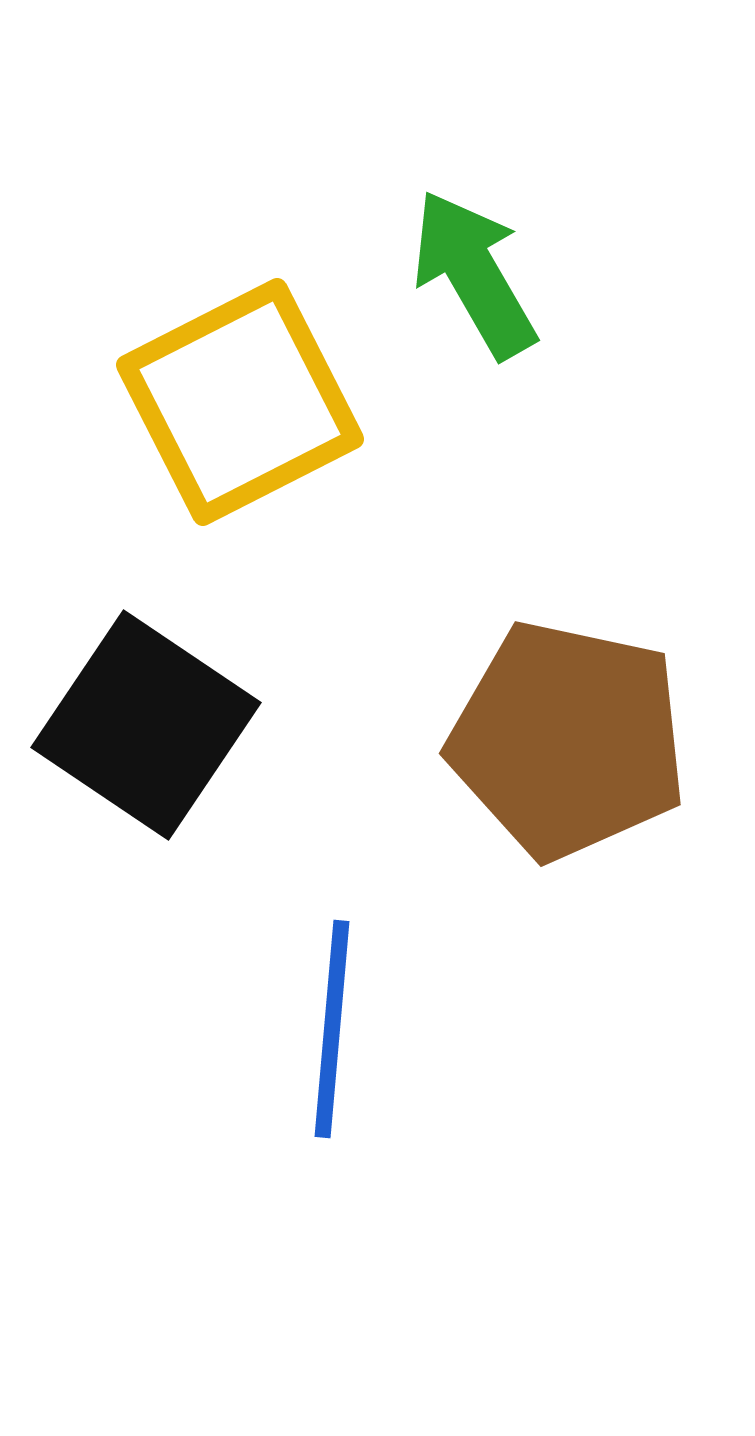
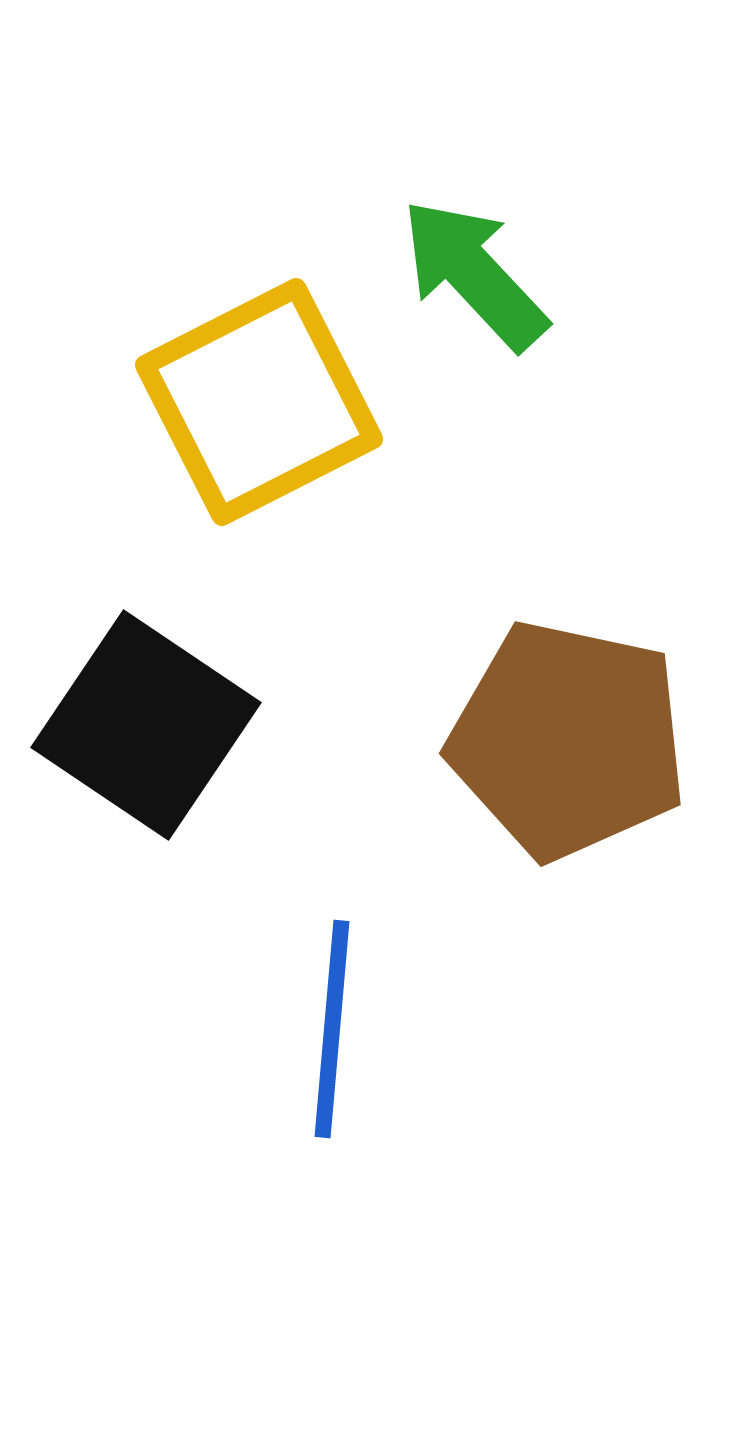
green arrow: rotated 13 degrees counterclockwise
yellow square: moved 19 px right
